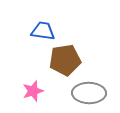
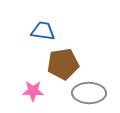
brown pentagon: moved 2 px left, 4 px down
pink star: rotated 20 degrees clockwise
